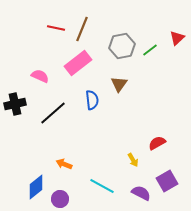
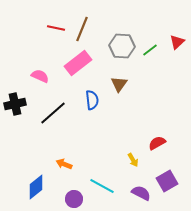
red triangle: moved 4 px down
gray hexagon: rotated 15 degrees clockwise
purple circle: moved 14 px right
